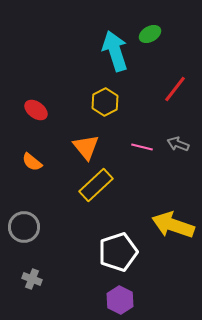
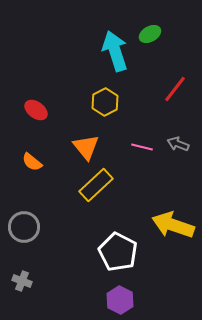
white pentagon: rotated 27 degrees counterclockwise
gray cross: moved 10 px left, 2 px down
